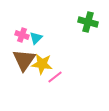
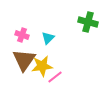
cyan triangle: moved 12 px right
yellow star: moved 2 px down; rotated 15 degrees counterclockwise
